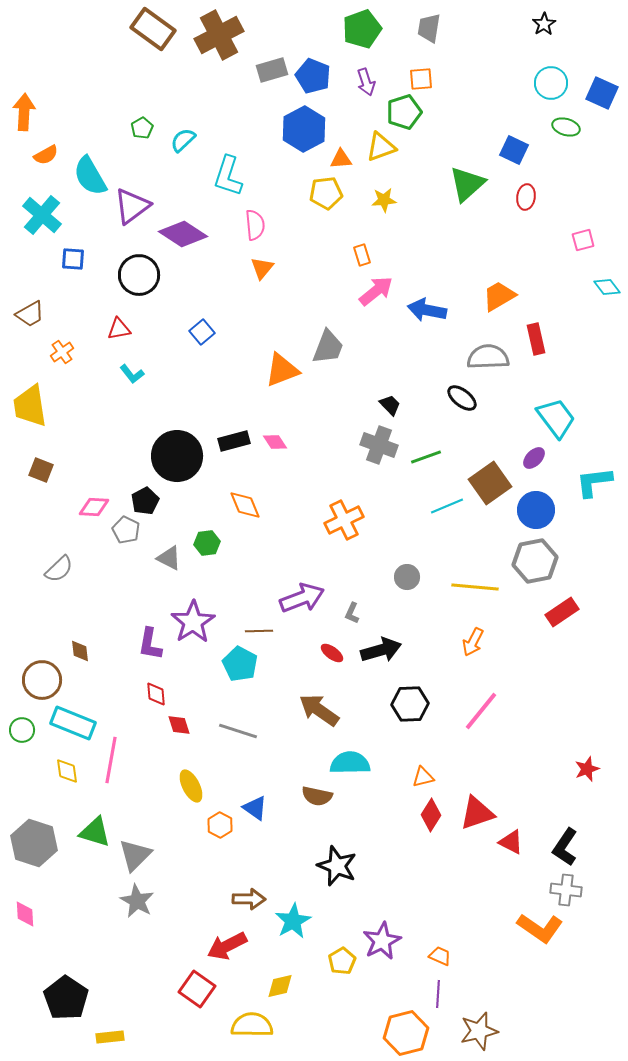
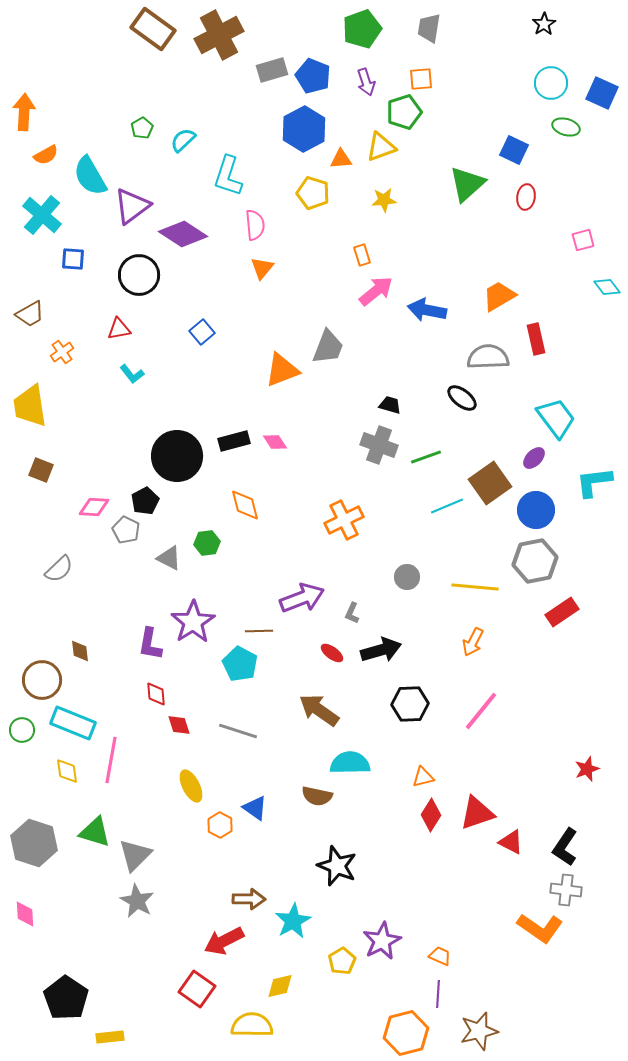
yellow pentagon at (326, 193): moved 13 px left; rotated 24 degrees clockwise
black trapezoid at (390, 405): rotated 30 degrees counterclockwise
orange diamond at (245, 505): rotated 8 degrees clockwise
red arrow at (227, 946): moved 3 px left, 5 px up
